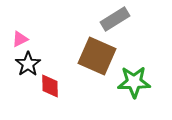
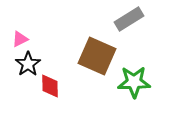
gray rectangle: moved 14 px right
